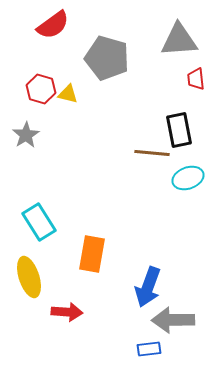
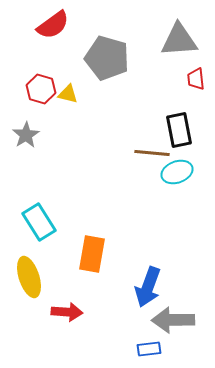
cyan ellipse: moved 11 px left, 6 px up
